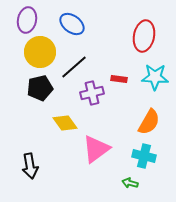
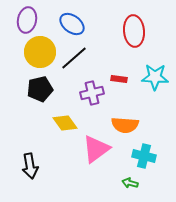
red ellipse: moved 10 px left, 5 px up; rotated 16 degrees counterclockwise
black line: moved 9 px up
black pentagon: moved 1 px down
orange semicircle: moved 24 px left, 3 px down; rotated 64 degrees clockwise
